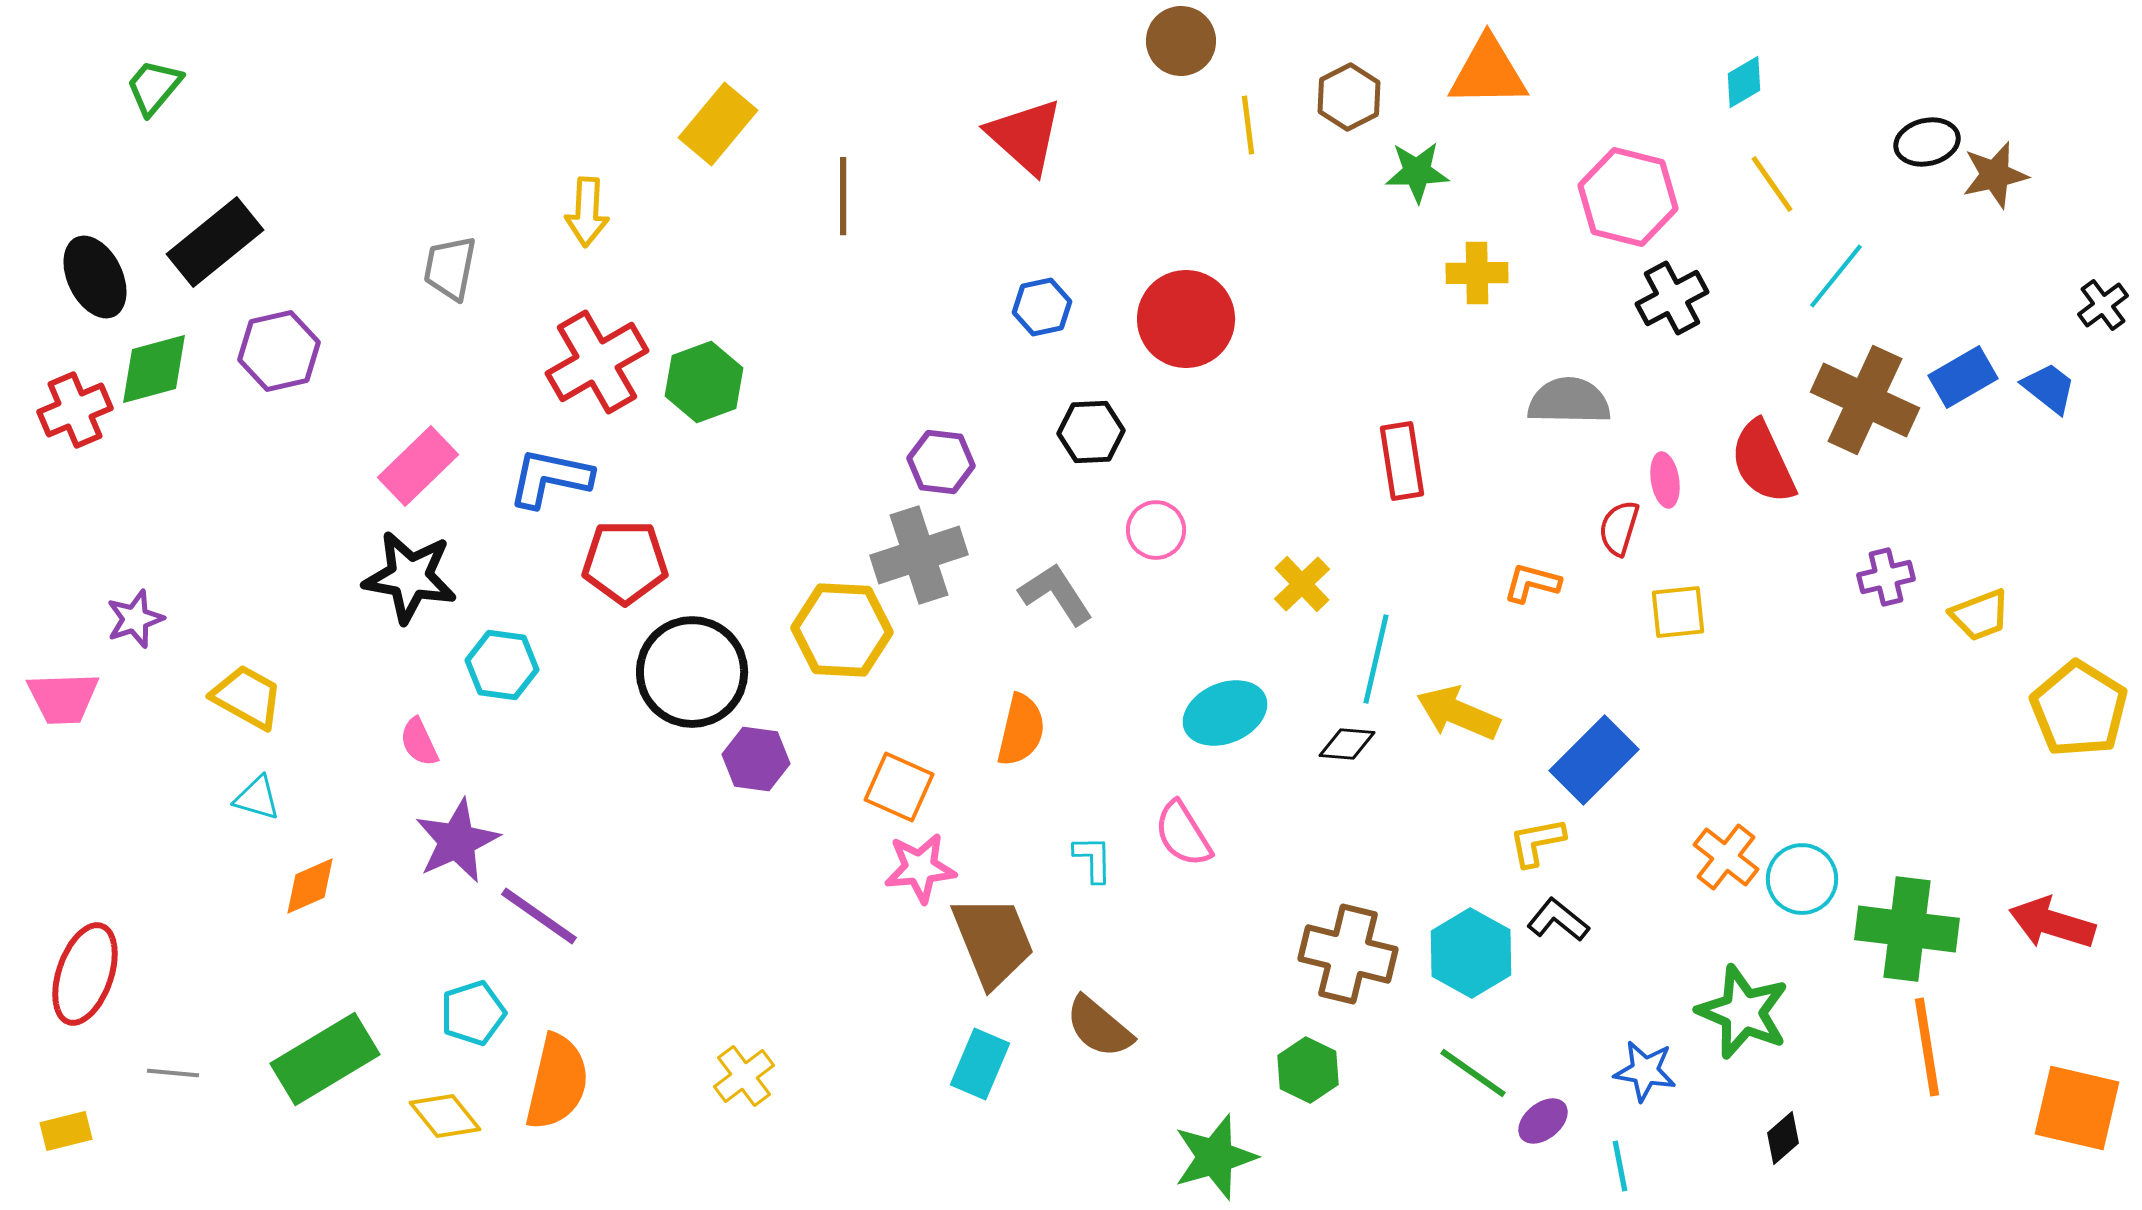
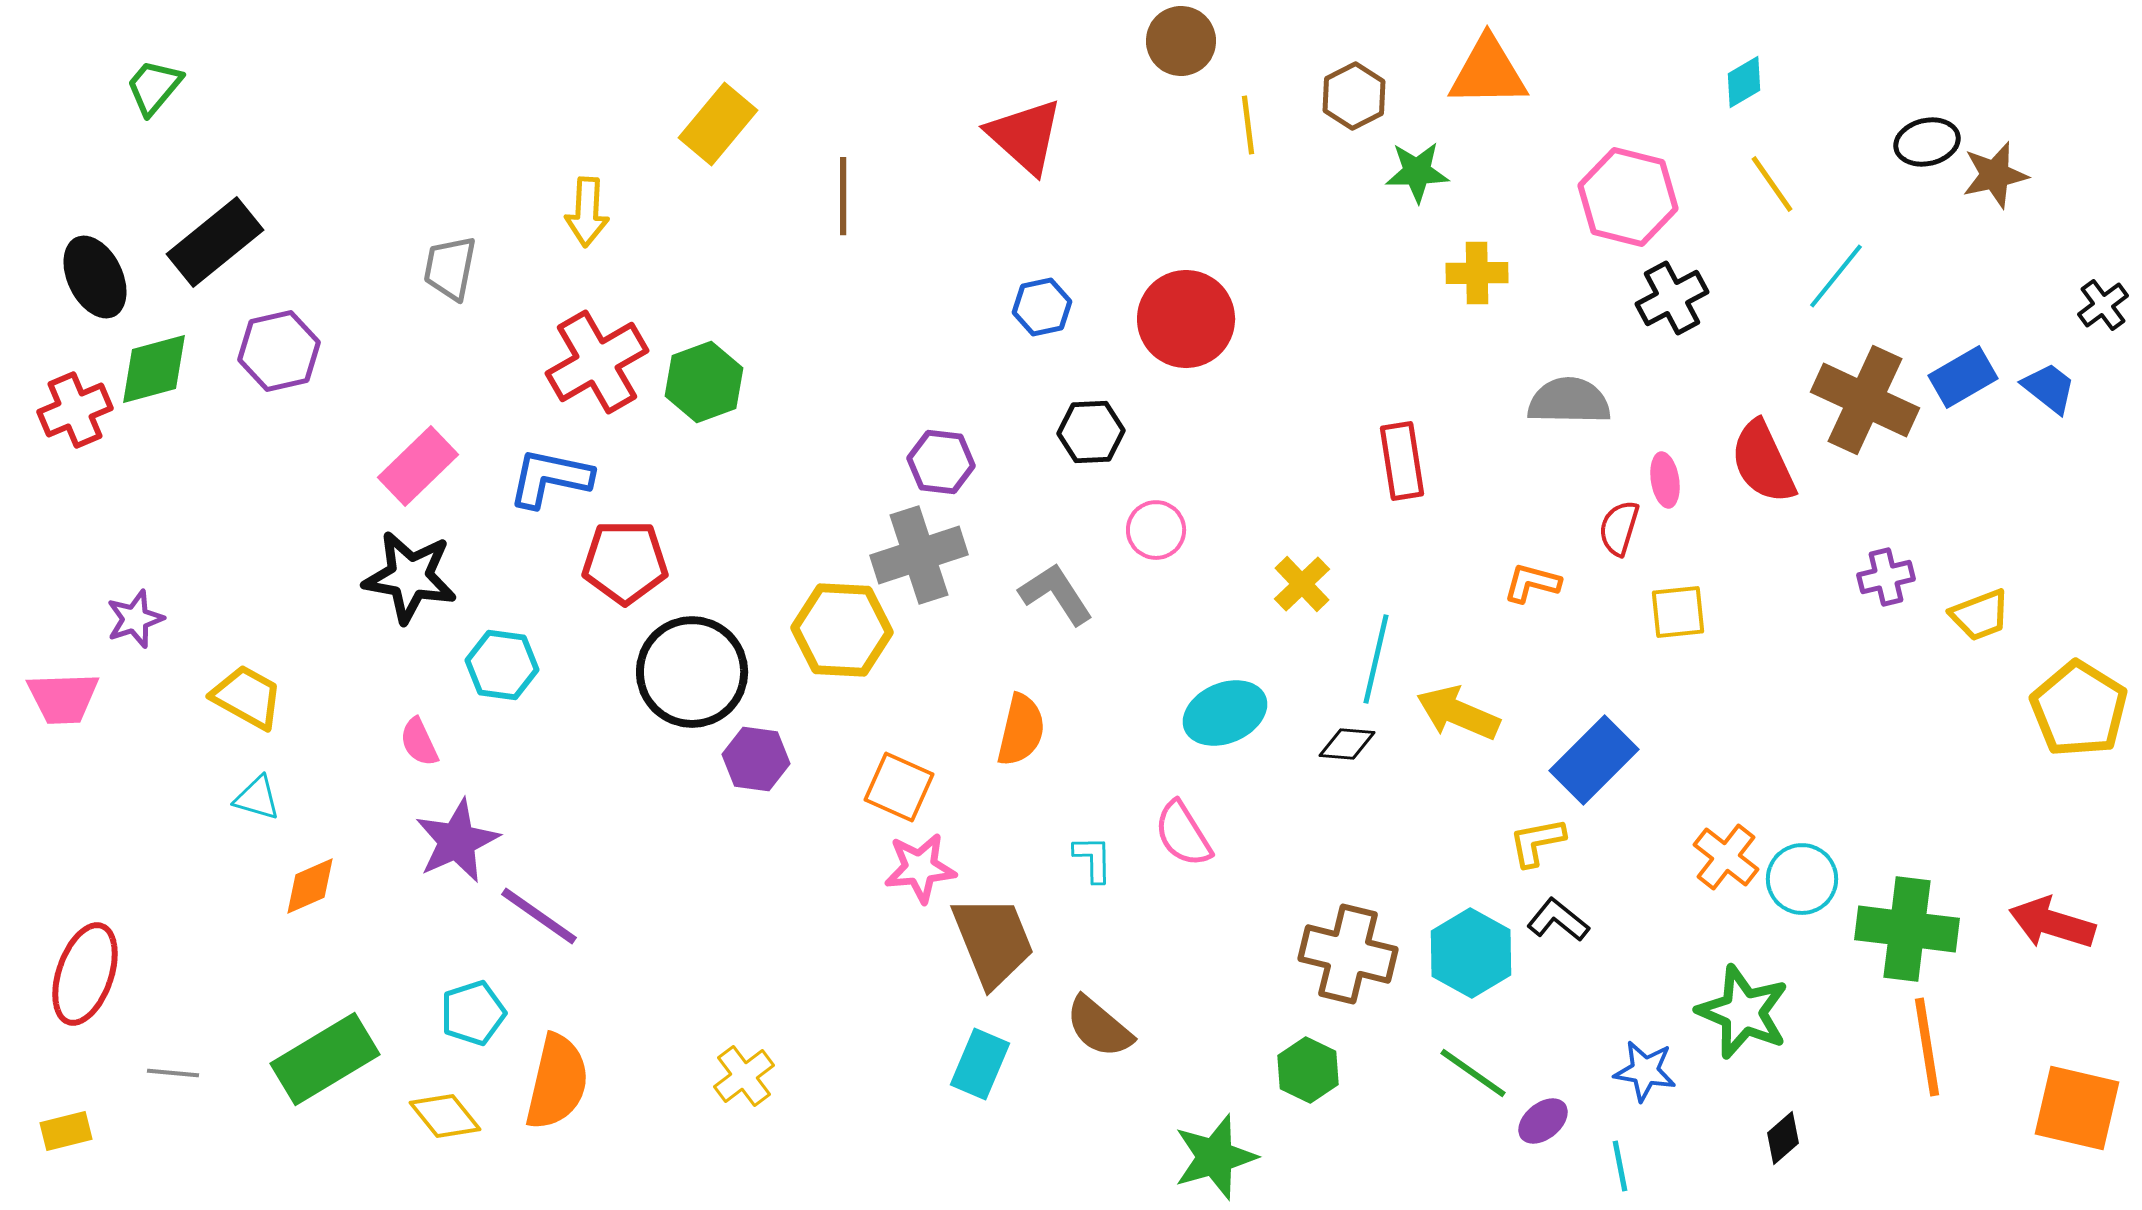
brown hexagon at (1349, 97): moved 5 px right, 1 px up
